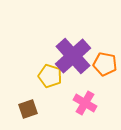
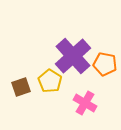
yellow pentagon: moved 5 px down; rotated 15 degrees clockwise
brown square: moved 7 px left, 22 px up
